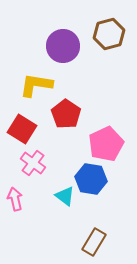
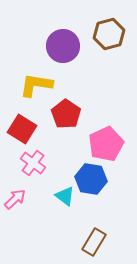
pink arrow: rotated 60 degrees clockwise
